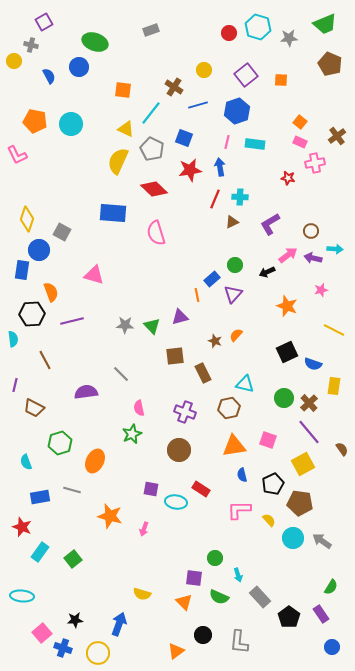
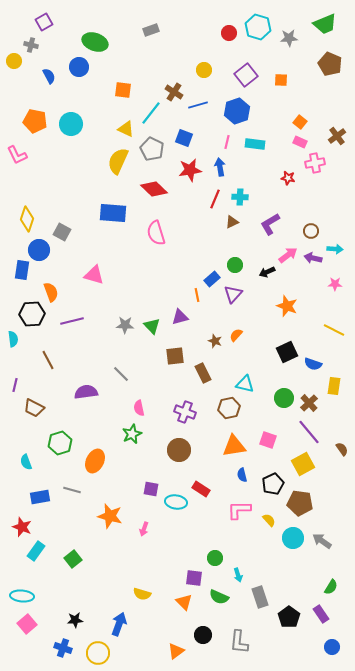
brown cross at (174, 87): moved 5 px down
pink star at (321, 290): moved 14 px right, 6 px up; rotated 16 degrees clockwise
brown line at (45, 360): moved 3 px right
cyan rectangle at (40, 552): moved 4 px left, 1 px up
gray rectangle at (260, 597): rotated 25 degrees clockwise
pink square at (42, 633): moved 15 px left, 9 px up
